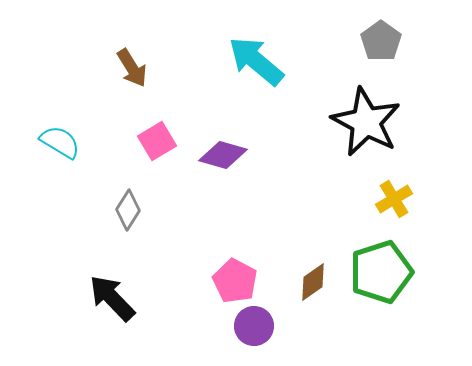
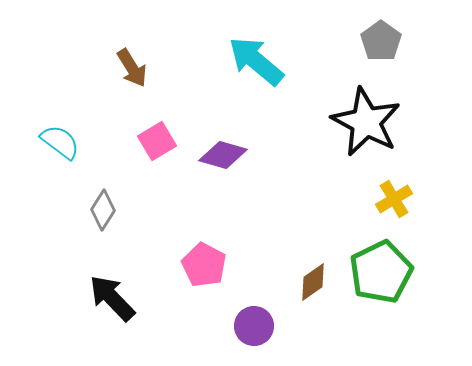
cyan semicircle: rotated 6 degrees clockwise
gray diamond: moved 25 px left
green pentagon: rotated 8 degrees counterclockwise
pink pentagon: moved 31 px left, 16 px up
